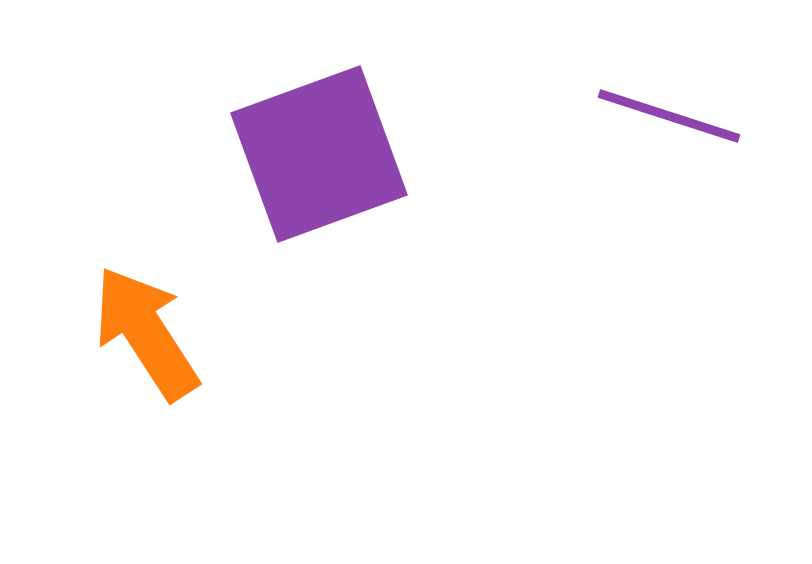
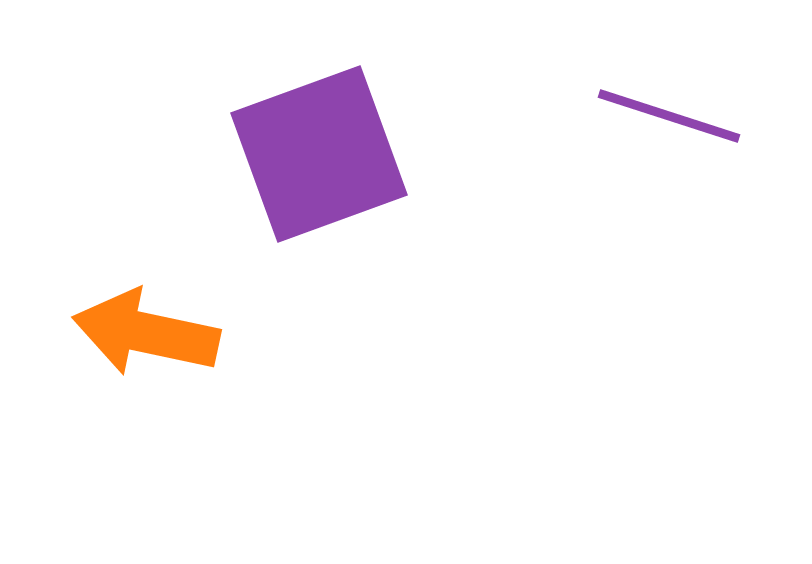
orange arrow: rotated 45 degrees counterclockwise
